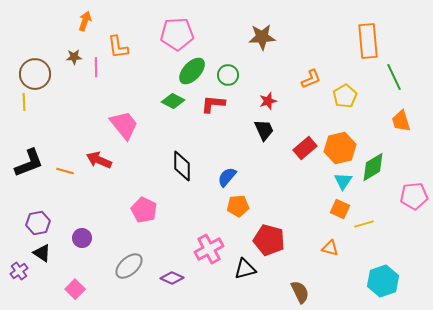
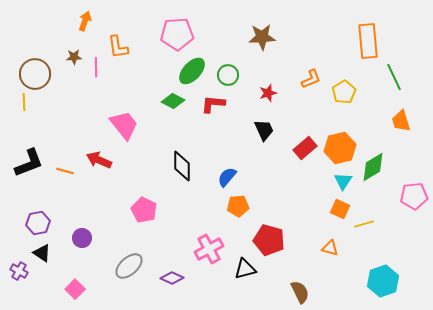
yellow pentagon at (345, 96): moved 1 px left, 4 px up
red star at (268, 101): moved 8 px up
purple cross at (19, 271): rotated 24 degrees counterclockwise
